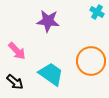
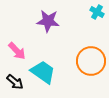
cyan trapezoid: moved 8 px left, 2 px up
